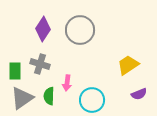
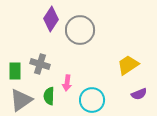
purple diamond: moved 8 px right, 10 px up
gray triangle: moved 1 px left, 2 px down
